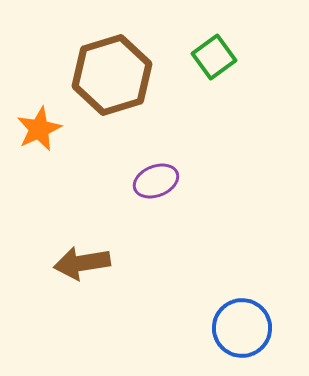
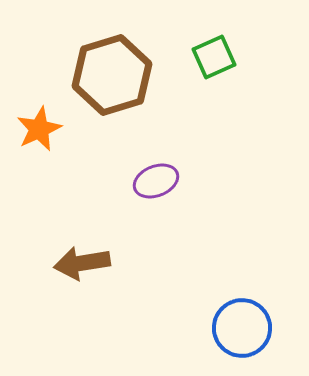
green square: rotated 12 degrees clockwise
